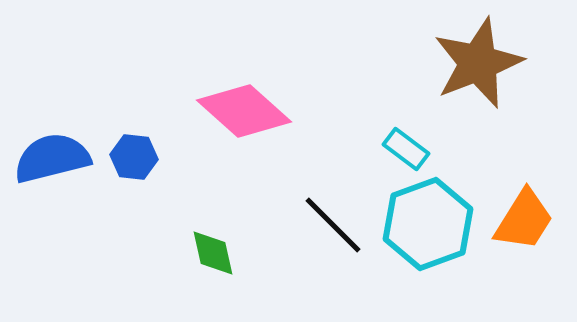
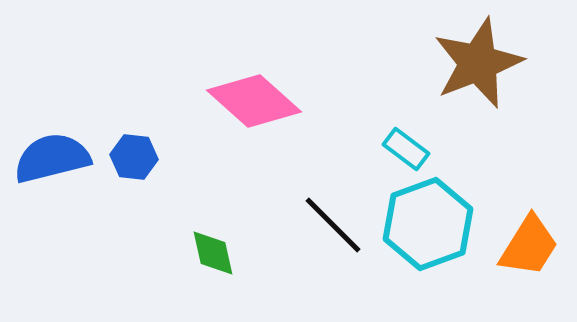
pink diamond: moved 10 px right, 10 px up
orange trapezoid: moved 5 px right, 26 px down
